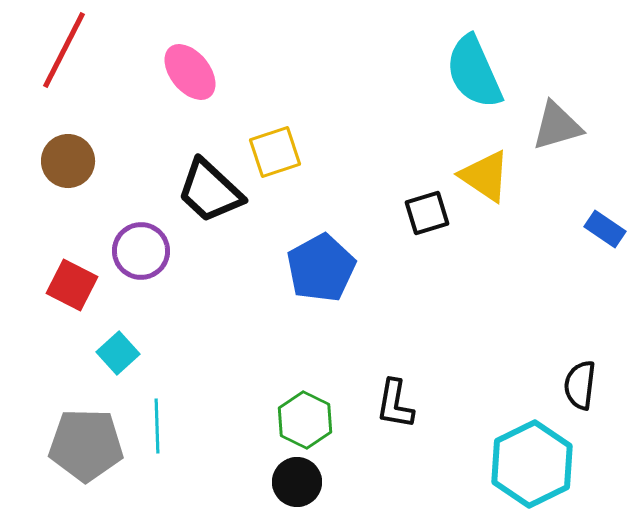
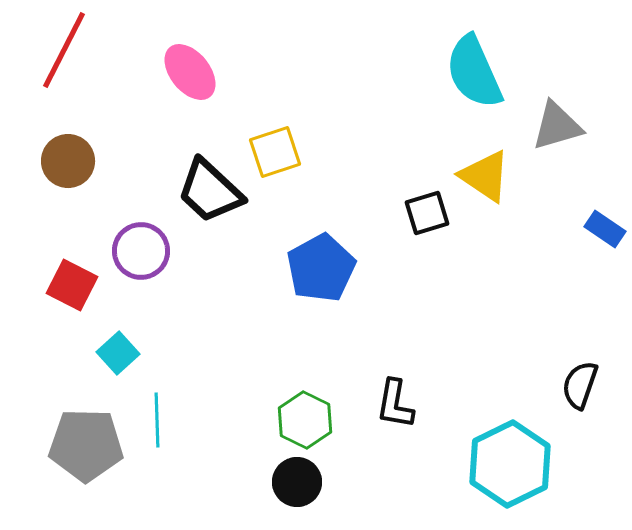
black semicircle: rotated 12 degrees clockwise
cyan line: moved 6 px up
cyan hexagon: moved 22 px left
